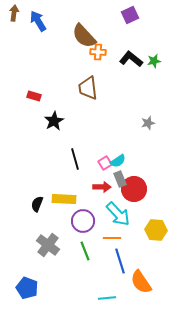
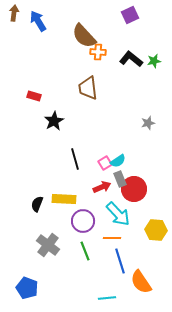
red arrow: rotated 24 degrees counterclockwise
